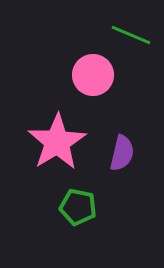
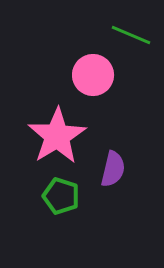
pink star: moved 6 px up
purple semicircle: moved 9 px left, 16 px down
green pentagon: moved 17 px left, 11 px up; rotated 6 degrees clockwise
